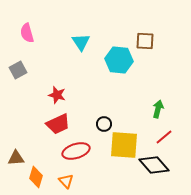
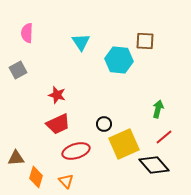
pink semicircle: rotated 18 degrees clockwise
yellow square: moved 1 px up; rotated 28 degrees counterclockwise
